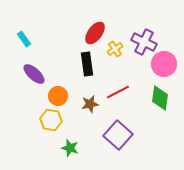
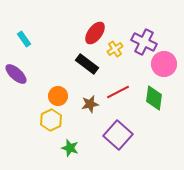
black rectangle: rotated 45 degrees counterclockwise
purple ellipse: moved 18 px left
green diamond: moved 6 px left
yellow hexagon: rotated 25 degrees clockwise
